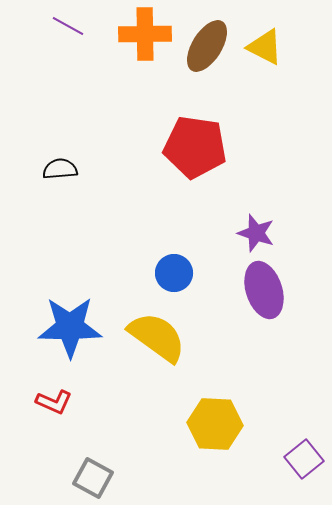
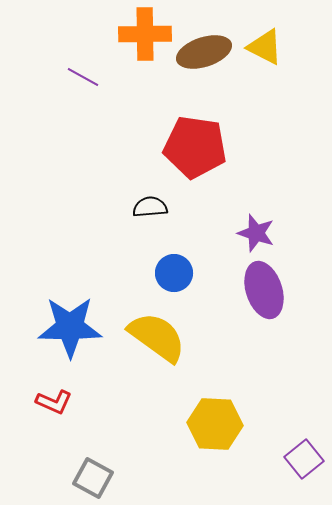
purple line: moved 15 px right, 51 px down
brown ellipse: moved 3 px left, 6 px down; rotated 40 degrees clockwise
black semicircle: moved 90 px right, 38 px down
